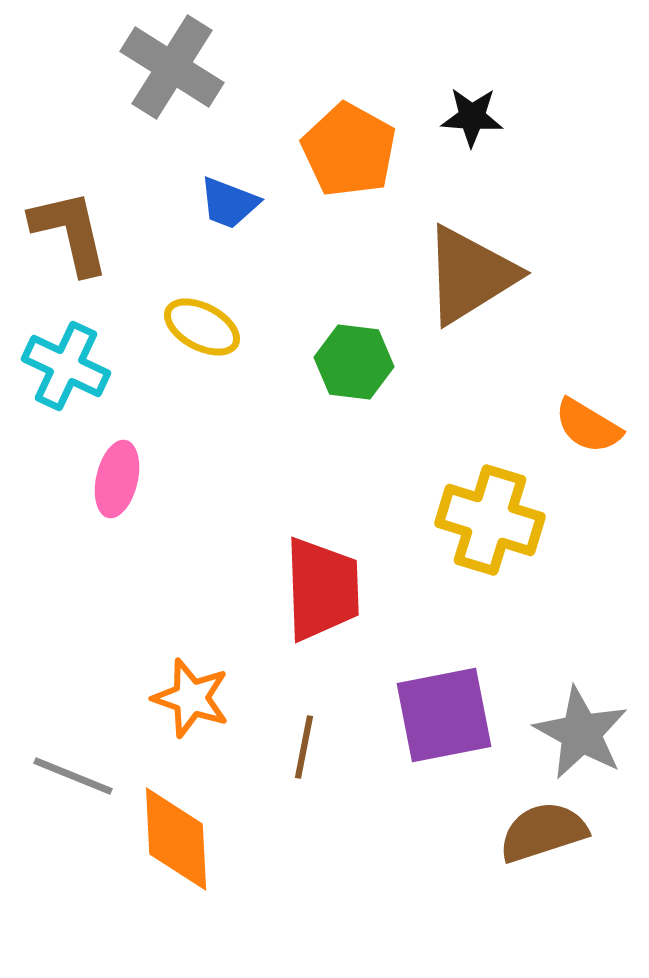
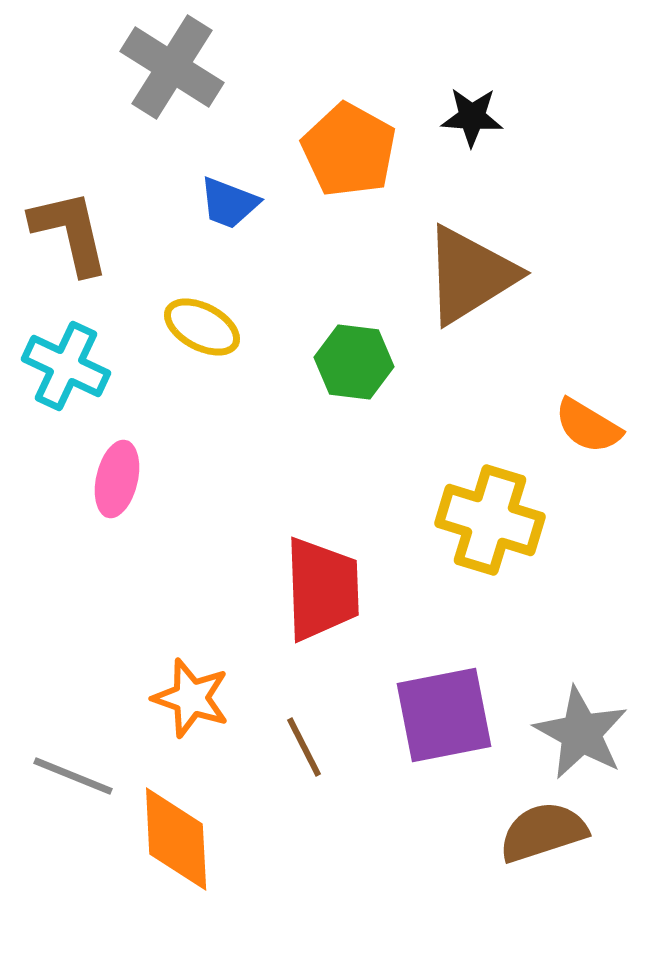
brown line: rotated 38 degrees counterclockwise
